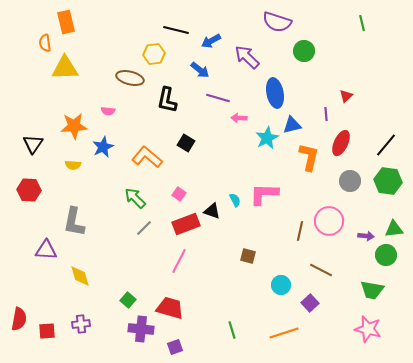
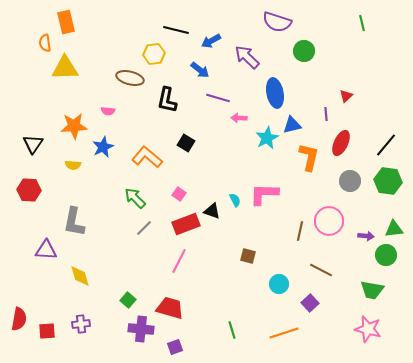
cyan circle at (281, 285): moved 2 px left, 1 px up
